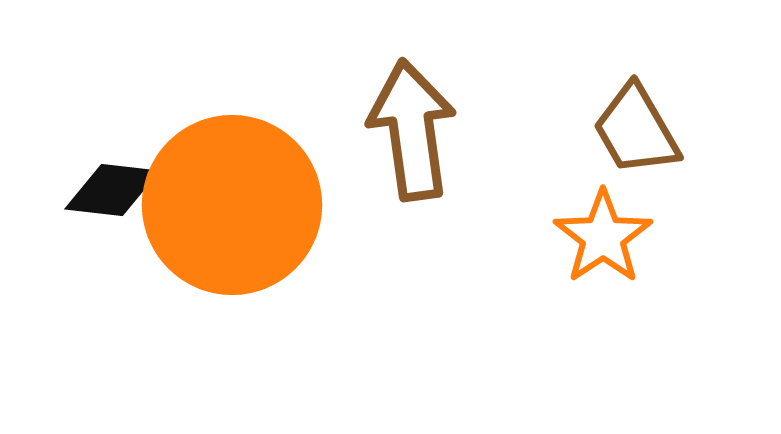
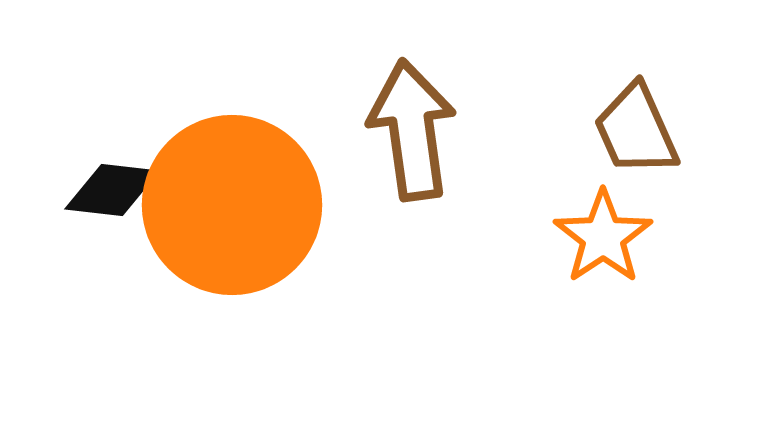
brown trapezoid: rotated 6 degrees clockwise
